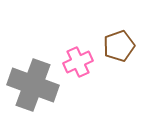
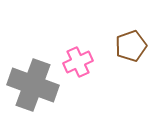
brown pentagon: moved 12 px right
